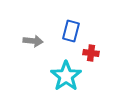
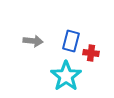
blue rectangle: moved 10 px down
